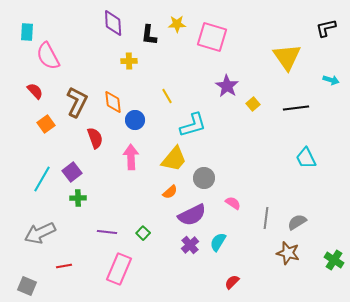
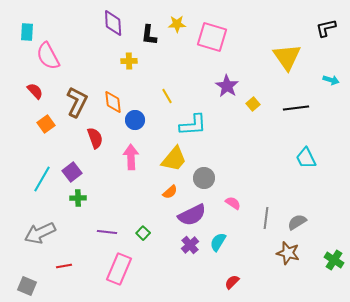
cyan L-shape at (193, 125): rotated 12 degrees clockwise
